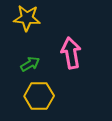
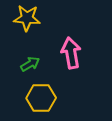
yellow hexagon: moved 2 px right, 2 px down
